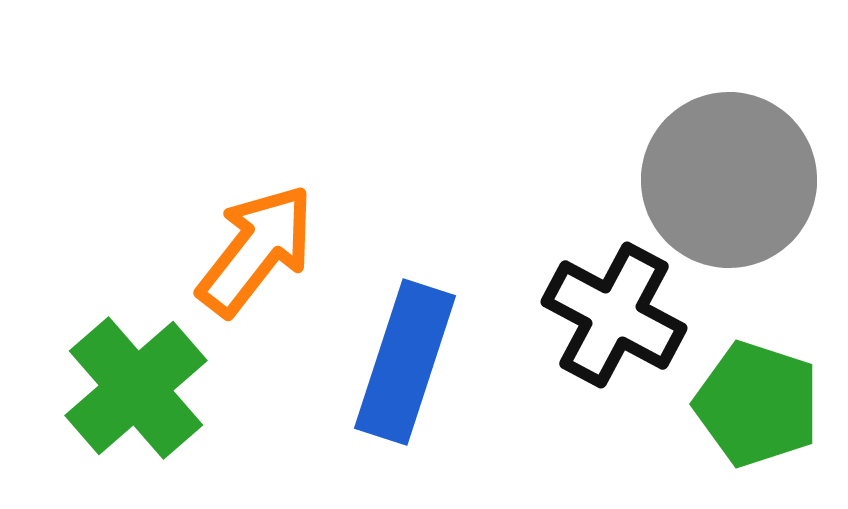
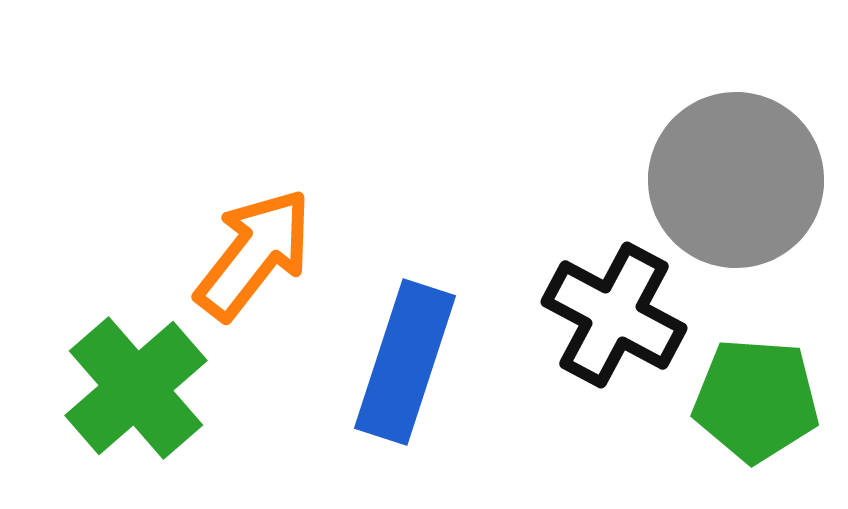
gray circle: moved 7 px right
orange arrow: moved 2 px left, 4 px down
green pentagon: moved 1 px left, 4 px up; rotated 14 degrees counterclockwise
